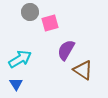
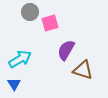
brown triangle: rotated 15 degrees counterclockwise
blue triangle: moved 2 px left
